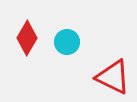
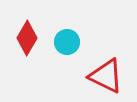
red triangle: moved 7 px left, 1 px up
